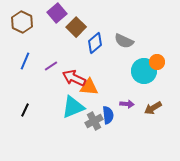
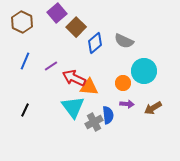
orange circle: moved 34 px left, 21 px down
cyan triangle: rotated 45 degrees counterclockwise
gray cross: moved 1 px down
